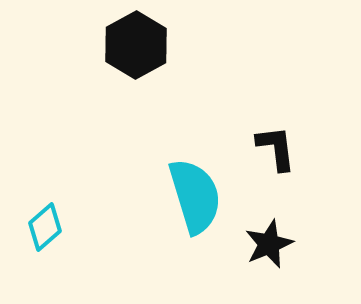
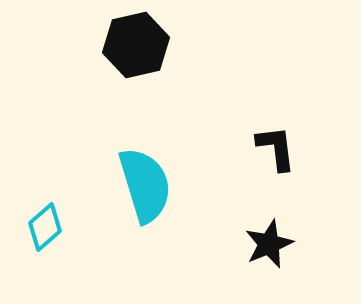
black hexagon: rotated 16 degrees clockwise
cyan semicircle: moved 50 px left, 11 px up
